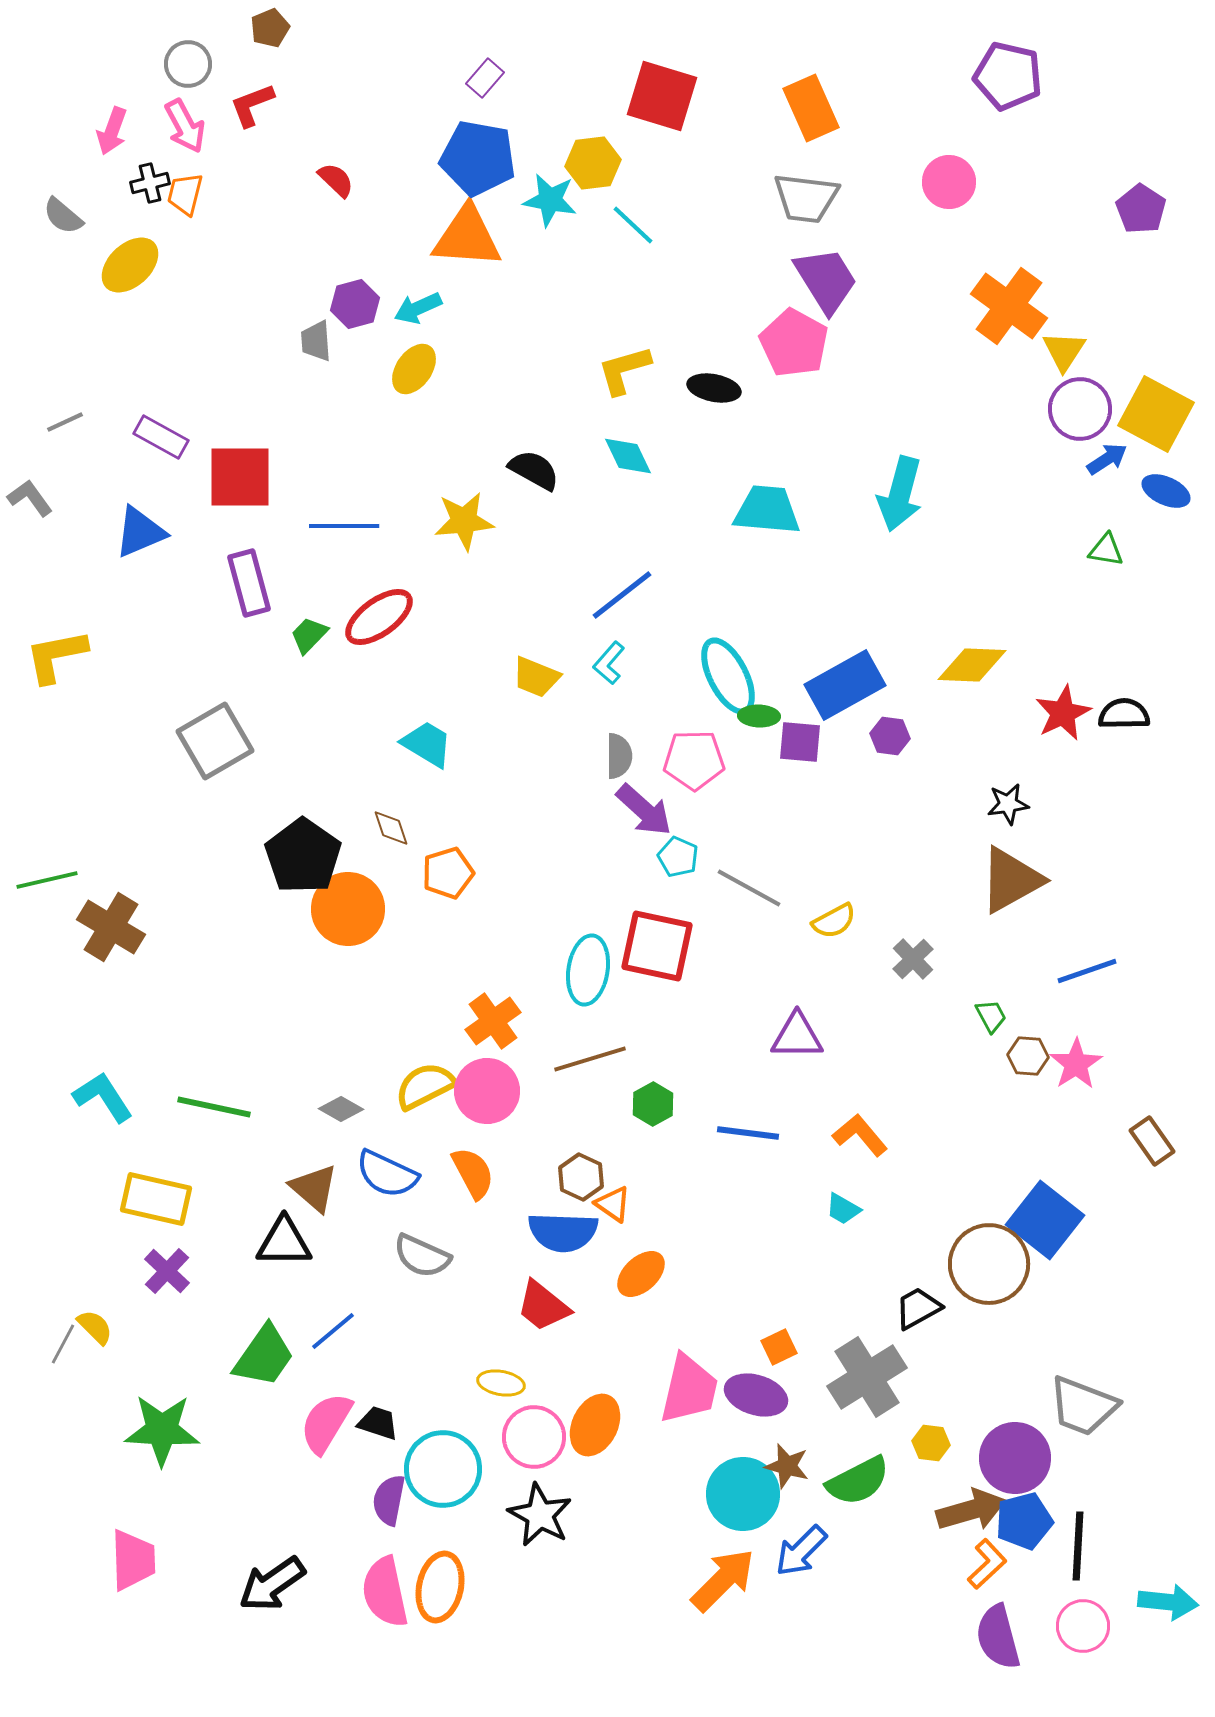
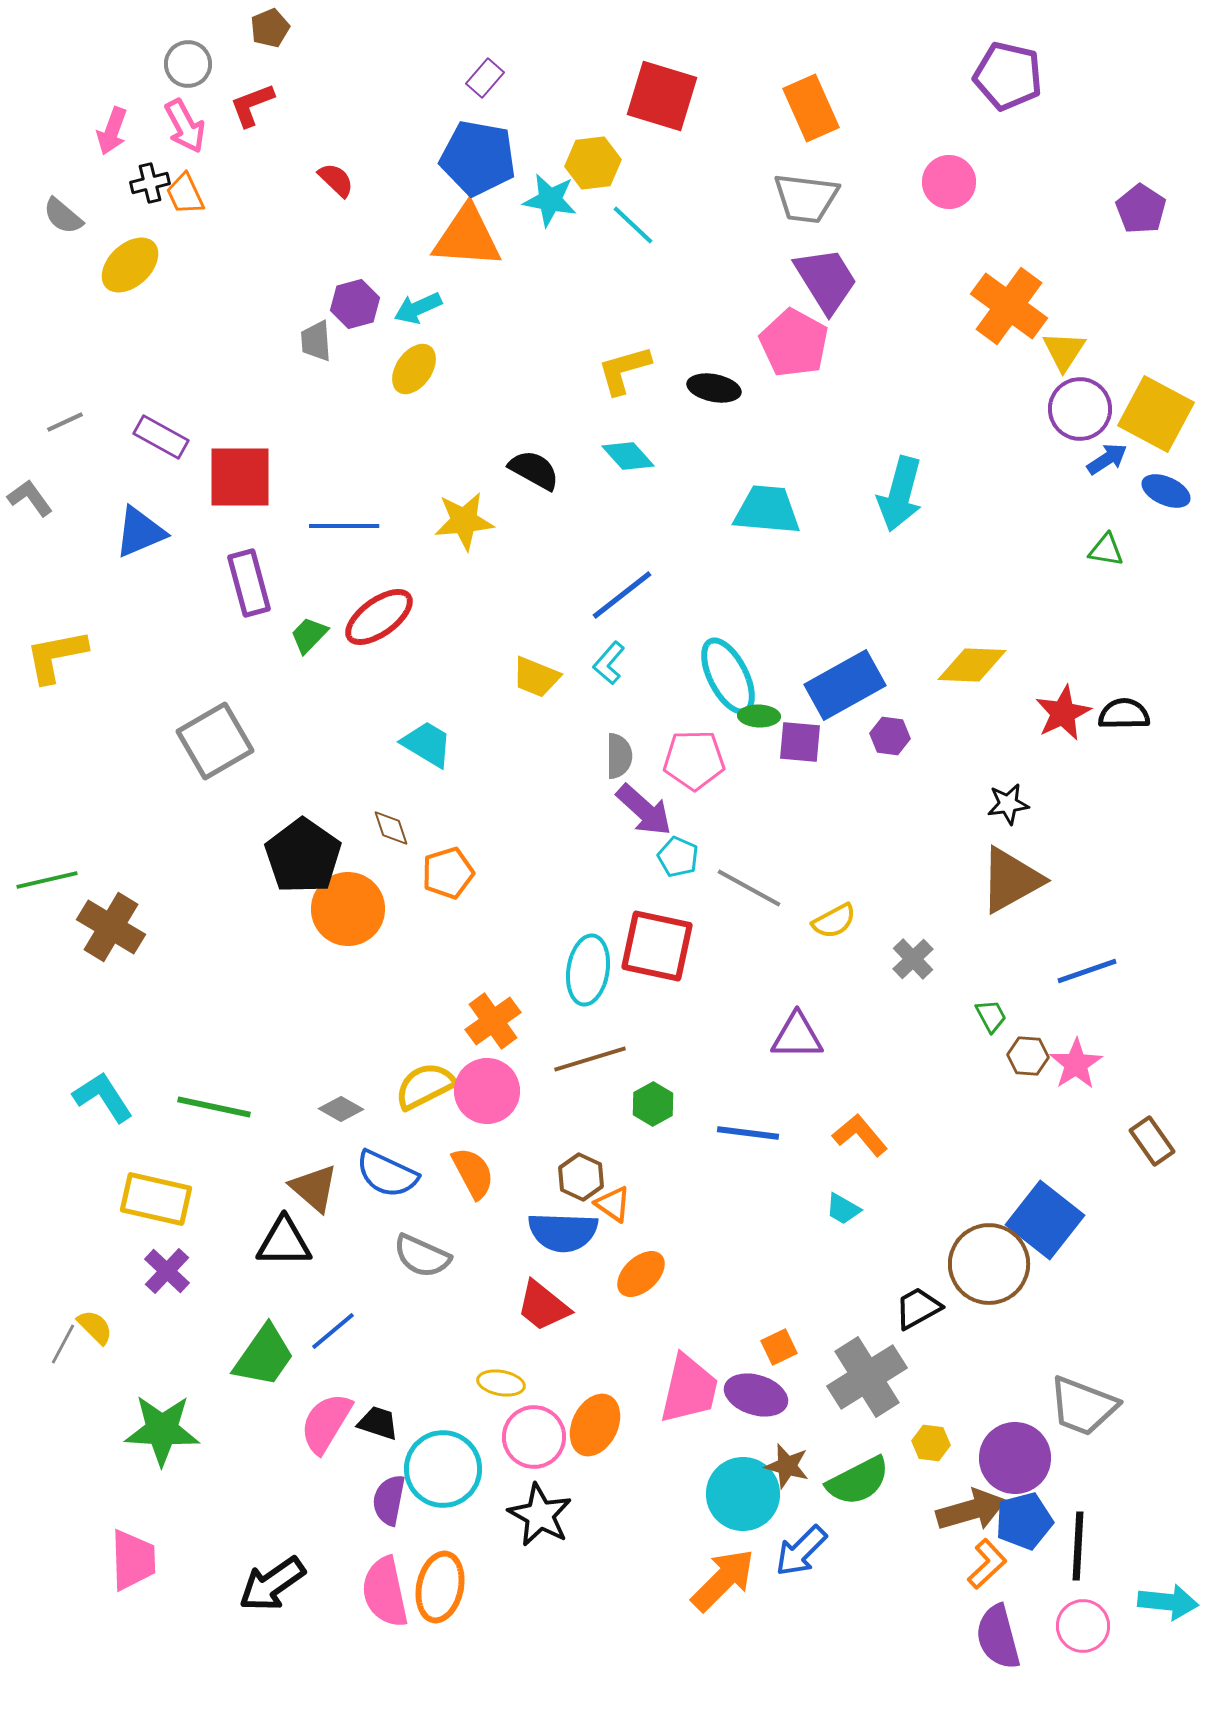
orange trapezoid at (185, 194): rotated 39 degrees counterclockwise
cyan diamond at (628, 456): rotated 16 degrees counterclockwise
